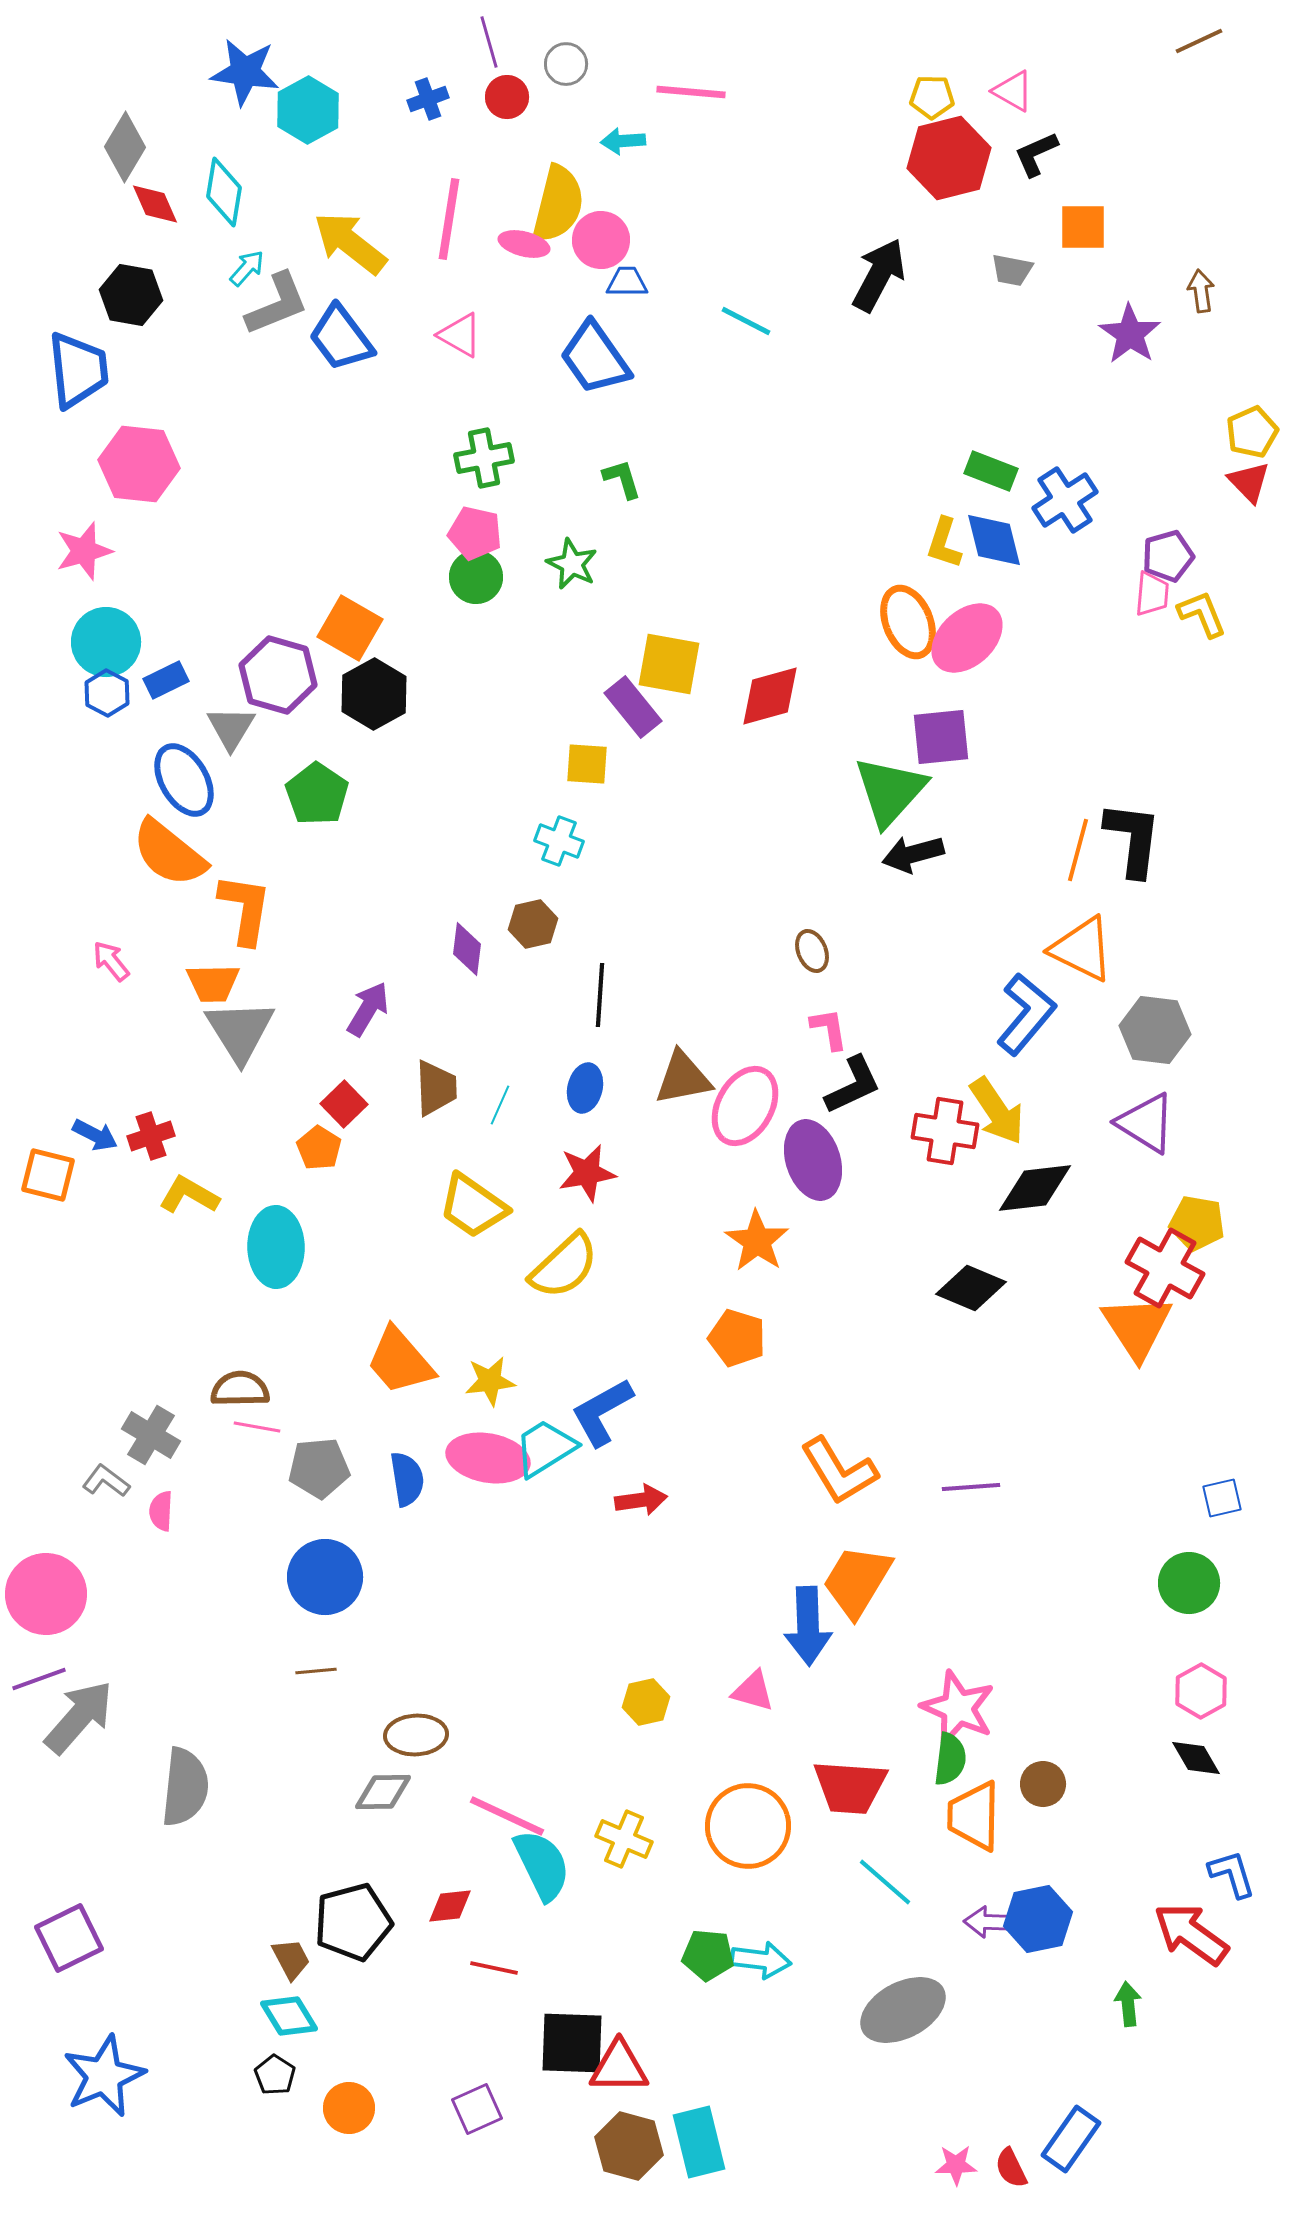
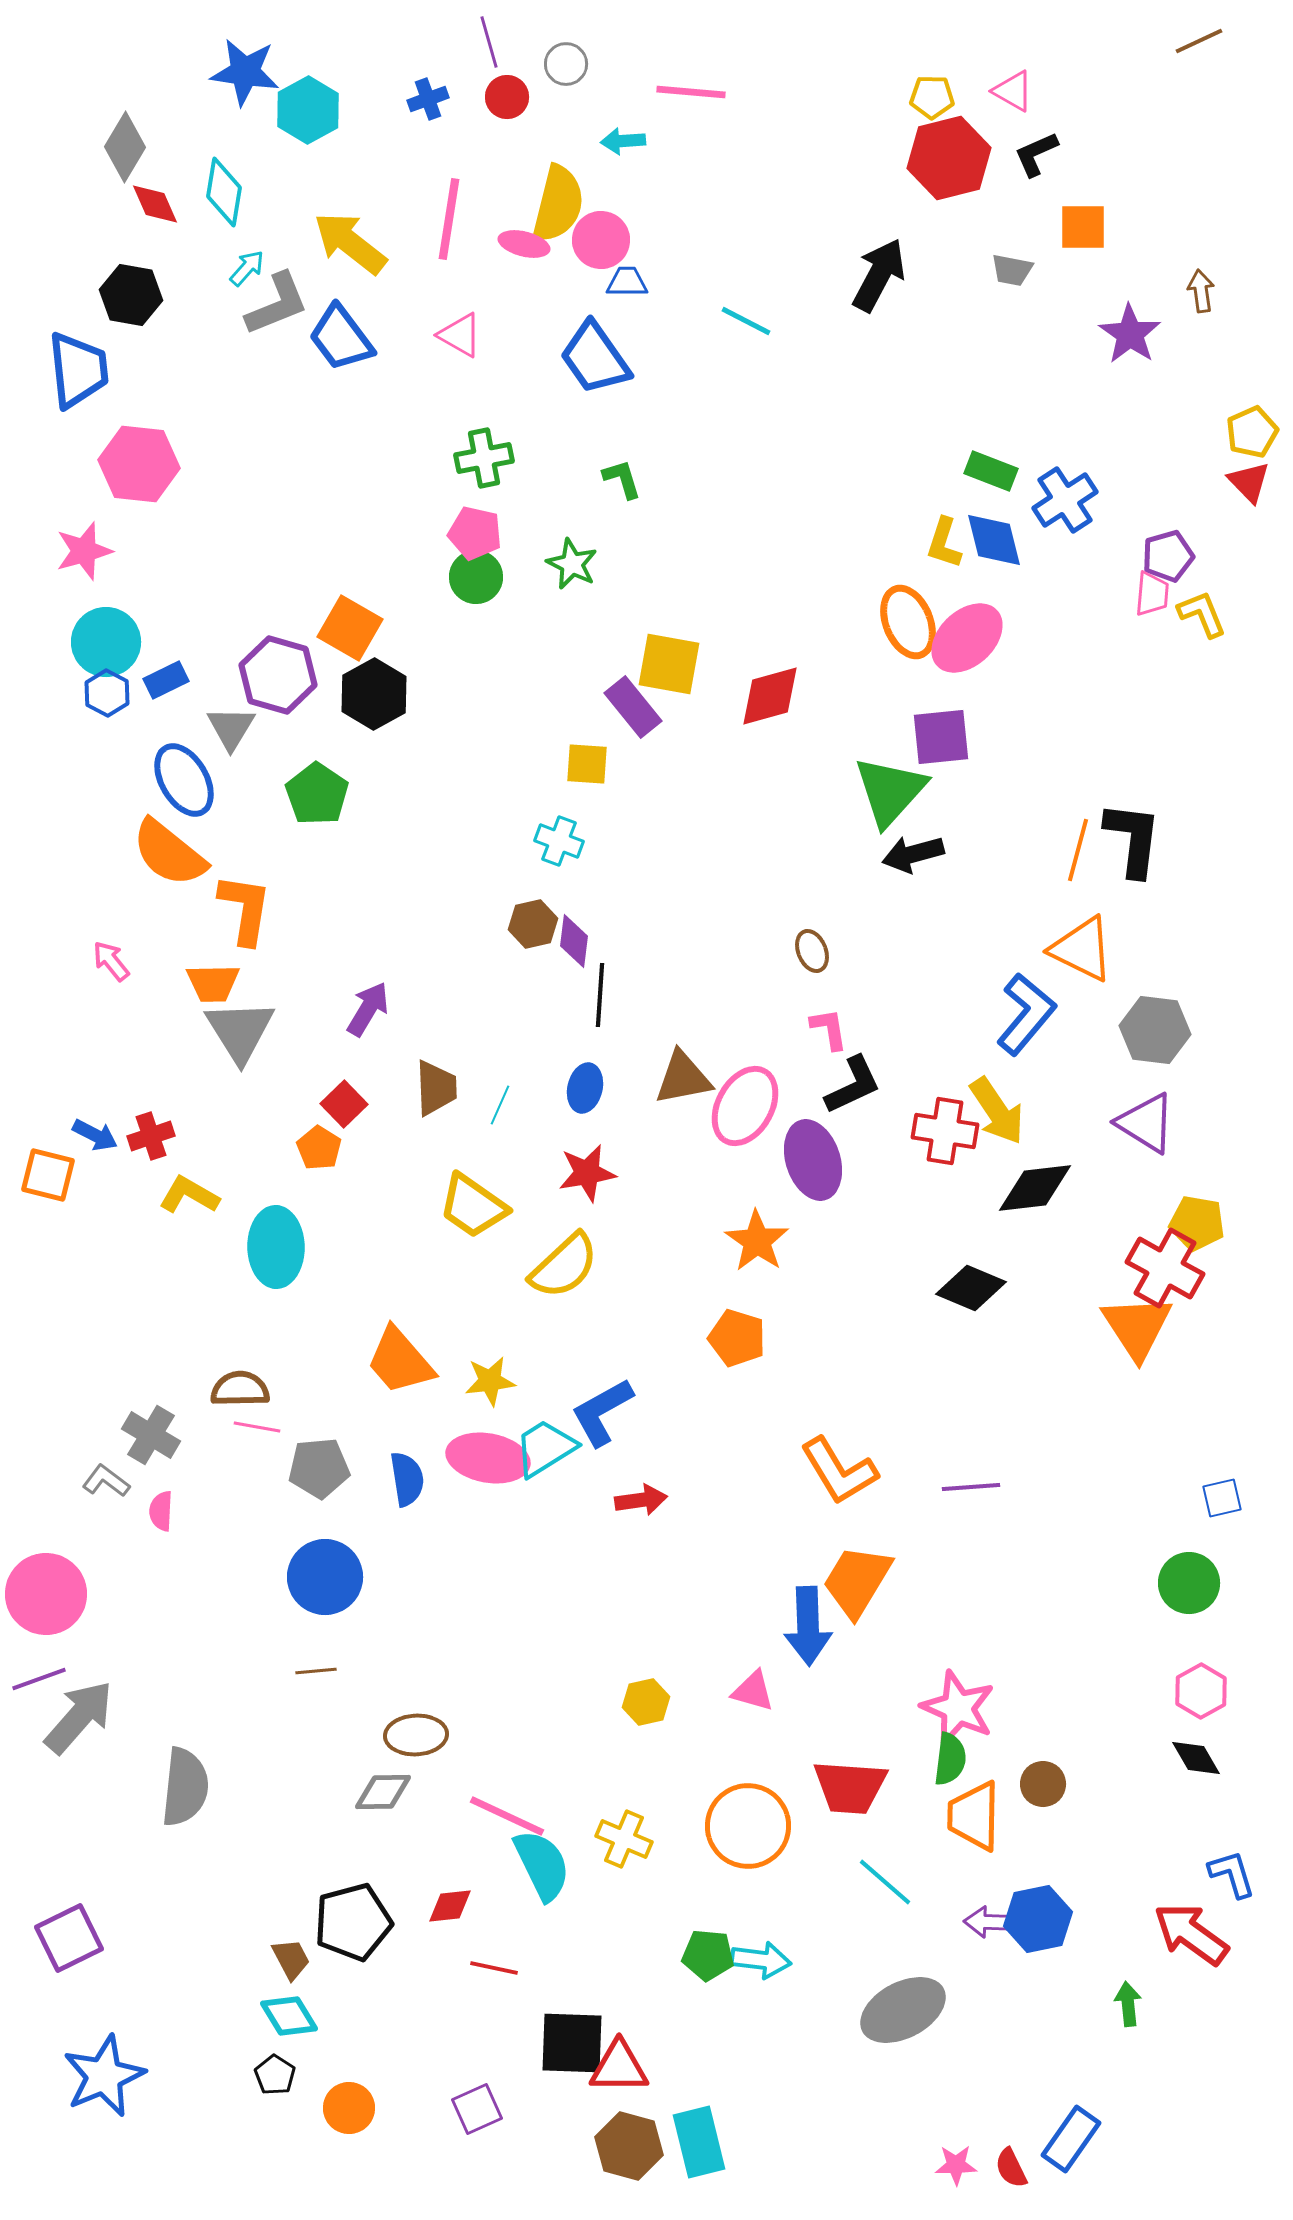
purple diamond at (467, 949): moved 107 px right, 8 px up
